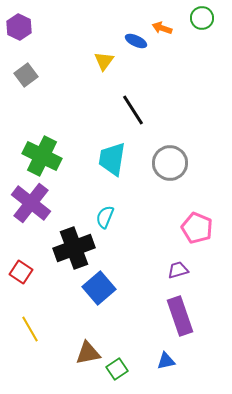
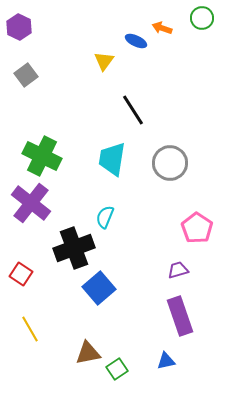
pink pentagon: rotated 12 degrees clockwise
red square: moved 2 px down
